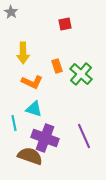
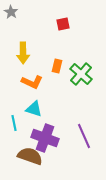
red square: moved 2 px left
orange rectangle: rotated 32 degrees clockwise
